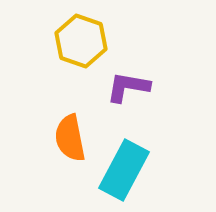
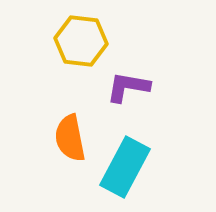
yellow hexagon: rotated 12 degrees counterclockwise
cyan rectangle: moved 1 px right, 3 px up
